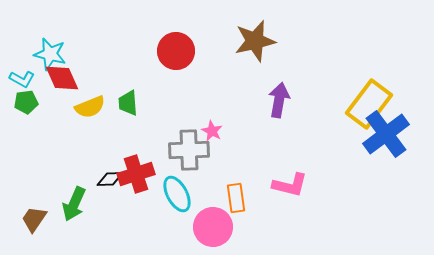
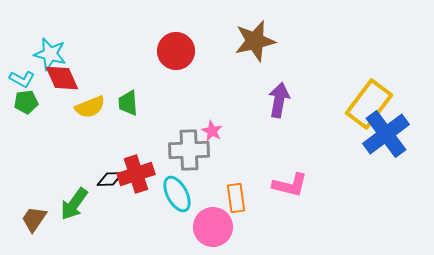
green arrow: rotated 12 degrees clockwise
